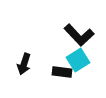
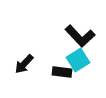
black L-shape: moved 1 px right, 1 px down
black arrow: rotated 25 degrees clockwise
